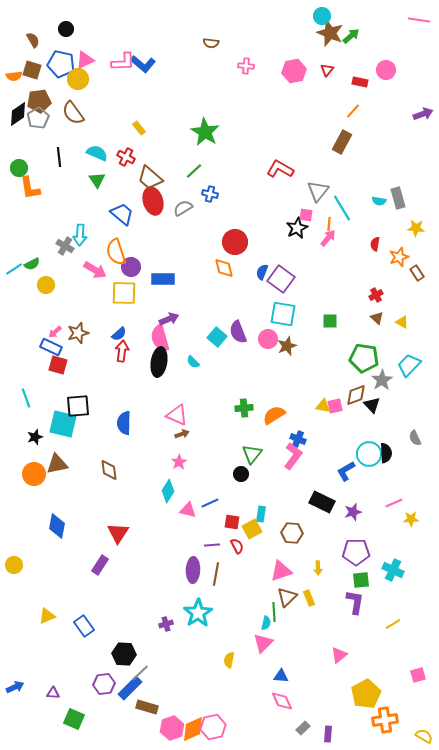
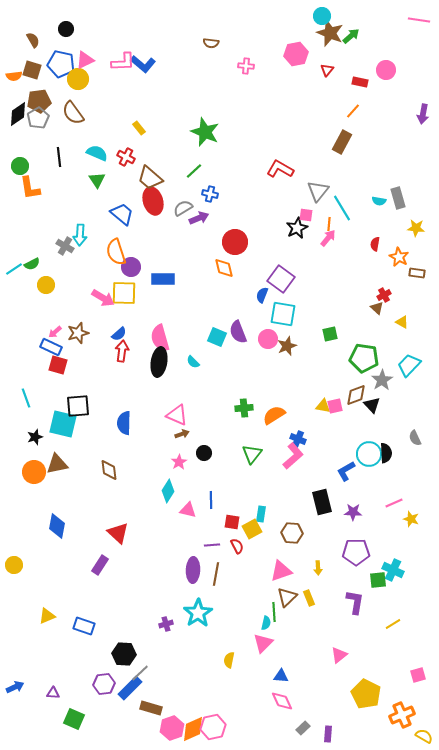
pink hexagon at (294, 71): moved 2 px right, 17 px up
purple arrow at (423, 114): rotated 120 degrees clockwise
green star at (205, 132): rotated 8 degrees counterclockwise
green circle at (19, 168): moved 1 px right, 2 px up
orange star at (399, 257): rotated 24 degrees counterclockwise
pink arrow at (95, 270): moved 8 px right, 28 px down
blue semicircle at (262, 272): moved 23 px down
brown rectangle at (417, 273): rotated 49 degrees counterclockwise
red cross at (376, 295): moved 8 px right
brown triangle at (377, 318): moved 10 px up
purple arrow at (169, 319): moved 30 px right, 101 px up
green square at (330, 321): moved 13 px down; rotated 14 degrees counterclockwise
cyan square at (217, 337): rotated 18 degrees counterclockwise
pink L-shape at (293, 456): rotated 12 degrees clockwise
orange circle at (34, 474): moved 2 px up
black circle at (241, 474): moved 37 px left, 21 px up
black rectangle at (322, 502): rotated 50 degrees clockwise
blue line at (210, 503): moved 1 px right, 3 px up; rotated 66 degrees counterclockwise
purple star at (353, 512): rotated 18 degrees clockwise
yellow star at (411, 519): rotated 21 degrees clockwise
red triangle at (118, 533): rotated 20 degrees counterclockwise
green square at (361, 580): moved 17 px right
blue rectangle at (84, 626): rotated 35 degrees counterclockwise
yellow pentagon at (366, 694): rotated 16 degrees counterclockwise
brown rectangle at (147, 707): moved 4 px right, 1 px down
orange cross at (385, 720): moved 17 px right, 5 px up; rotated 15 degrees counterclockwise
